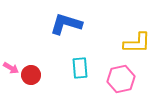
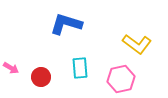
yellow L-shape: moved 1 px down; rotated 36 degrees clockwise
red circle: moved 10 px right, 2 px down
